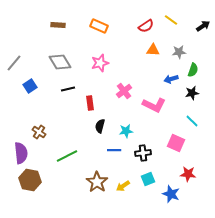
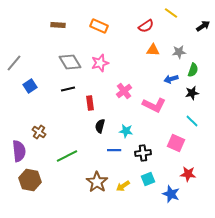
yellow line: moved 7 px up
gray diamond: moved 10 px right
cyan star: rotated 16 degrees clockwise
purple semicircle: moved 2 px left, 2 px up
